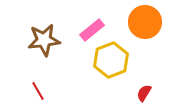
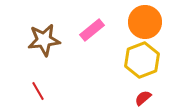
yellow hexagon: moved 31 px right
red semicircle: moved 1 px left, 5 px down; rotated 18 degrees clockwise
